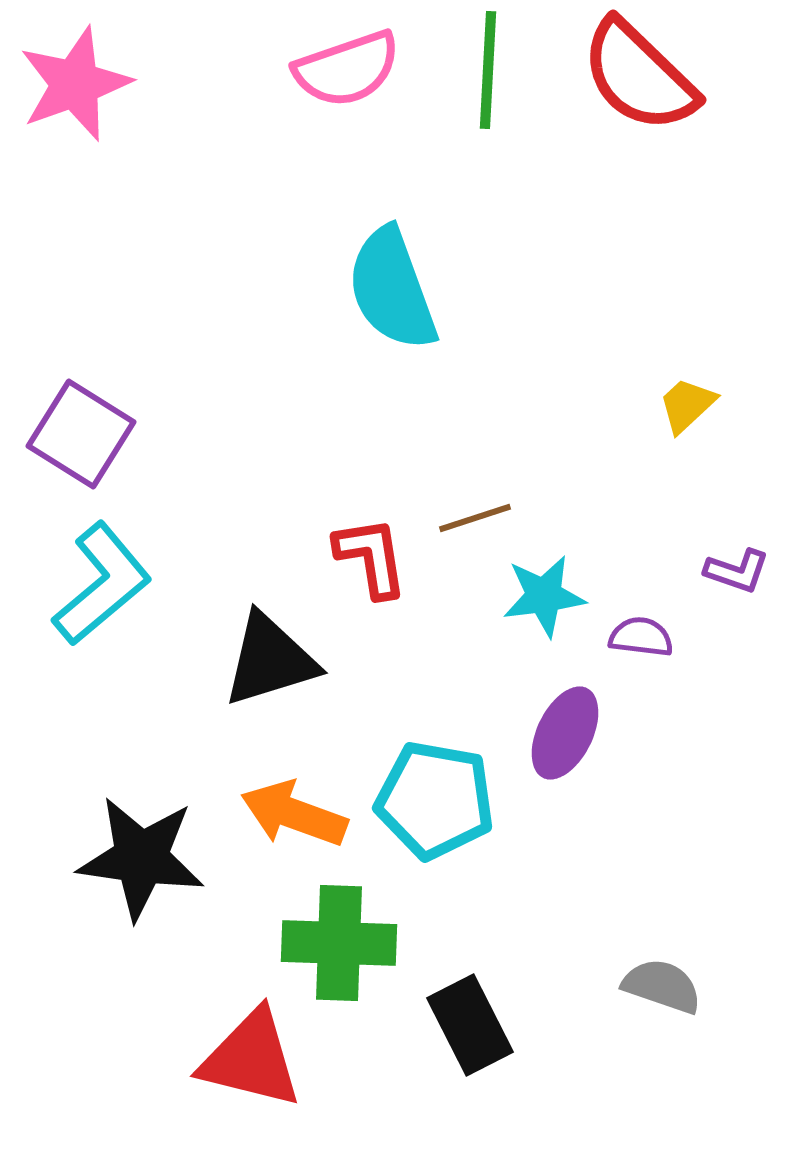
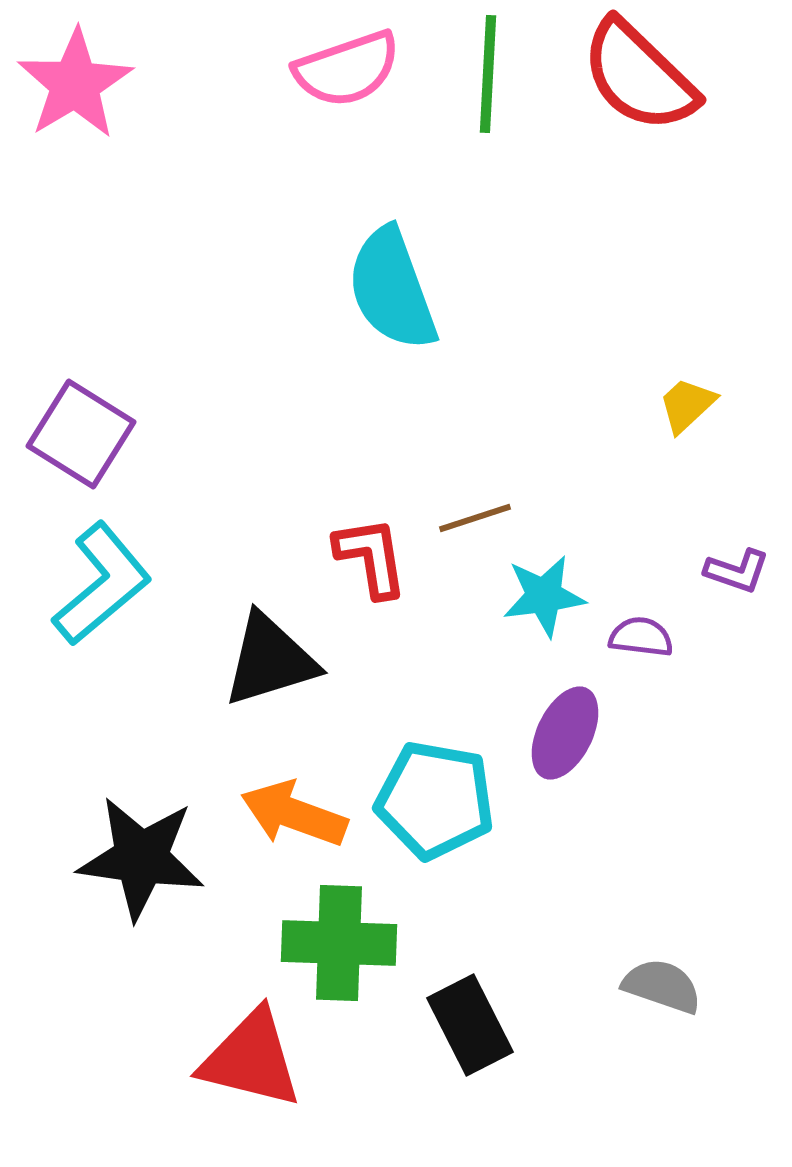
green line: moved 4 px down
pink star: rotated 11 degrees counterclockwise
